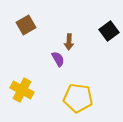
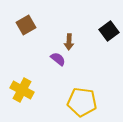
purple semicircle: rotated 21 degrees counterclockwise
yellow pentagon: moved 4 px right, 4 px down
